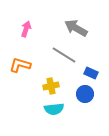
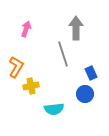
gray arrow: rotated 60 degrees clockwise
gray line: moved 1 px left, 1 px up; rotated 40 degrees clockwise
orange L-shape: moved 4 px left, 2 px down; rotated 105 degrees clockwise
blue rectangle: rotated 40 degrees clockwise
yellow cross: moved 20 px left
